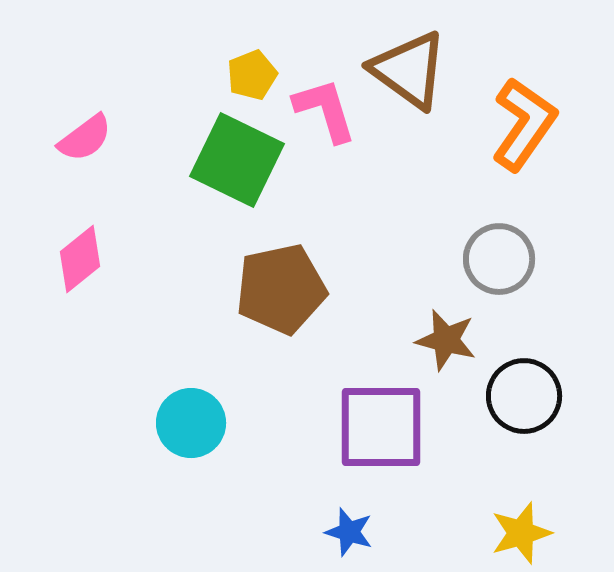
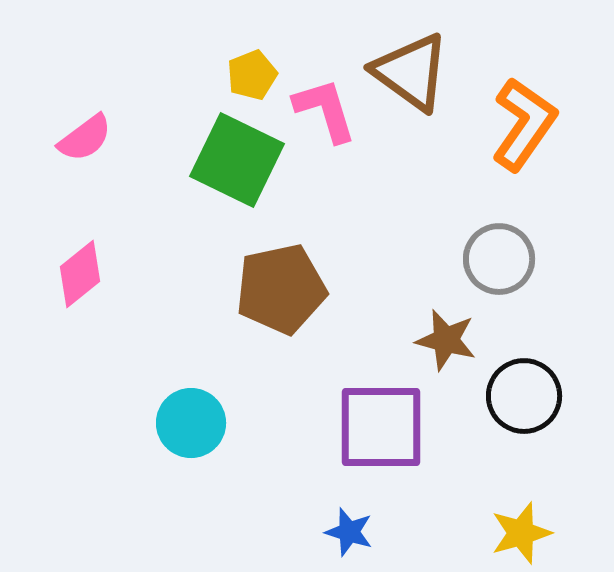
brown triangle: moved 2 px right, 2 px down
pink diamond: moved 15 px down
